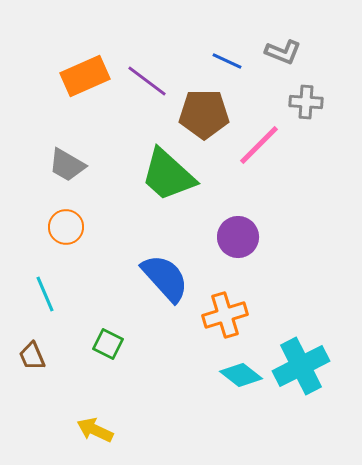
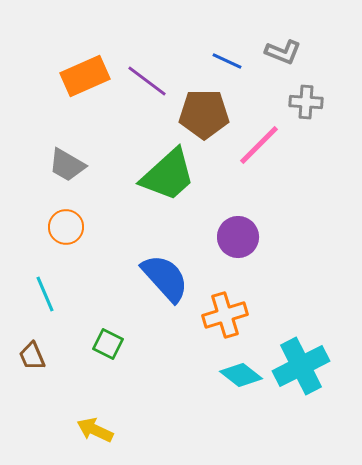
green trapezoid: rotated 84 degrees counterclockwise
